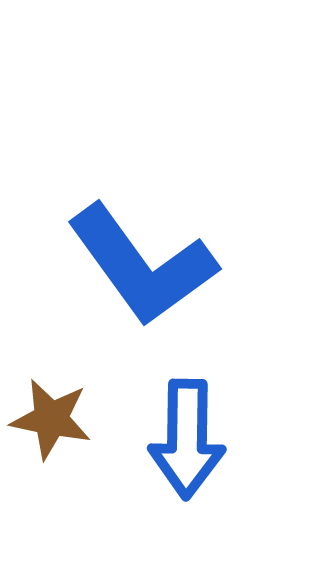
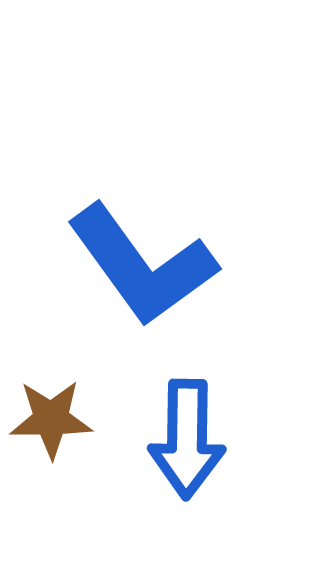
brown star: rotated 12 degrees counterclockwise
